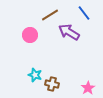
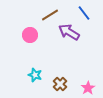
brown cross: moved 8 px right; rotated 32 degrees clockwise
